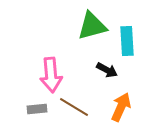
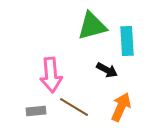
gray rectangle: moved 1 px left, 2 px down
